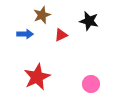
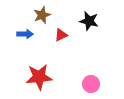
red star: moved 2 px right; rotated 20 degrees clockwise
